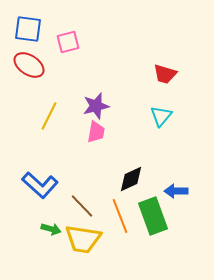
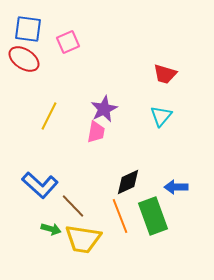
pink square: rotated 10 degrees counterclockwise
red ellipse: moved 5 px left, 6 px up
purple star: moved 8 px right, 3 px down; rotated 12 degrees counterclockwise
black diamond: moved 3 px left, 3 px down
blue arrow: moved 4 px up
brown line: moved 9 px left
